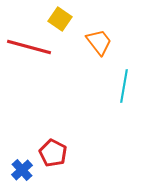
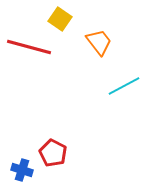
cyan line: rotated 52 degrees clockwise
blue cross: rotated 30 degrees counterclockwise
